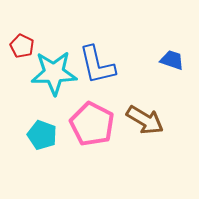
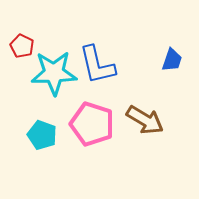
blue trapezoid: rotated 90 degrees clockwise
pink pentagon: rotated 9 degrees counterclockwise
